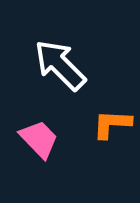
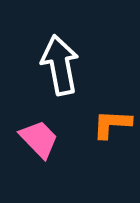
white arrow: rotated 34 degrees clockwise
